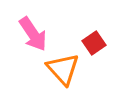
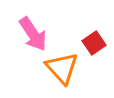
orange triangle: moved 1 px left, 1 px up
